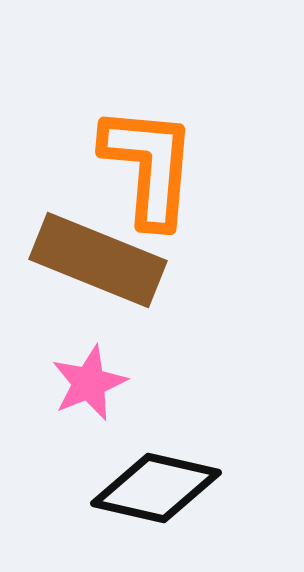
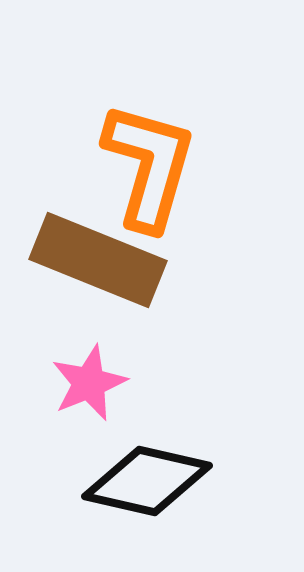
orange L-shape: rotated 11 degrees clockwise
black diamond: moved 9 px left, 7 px up
